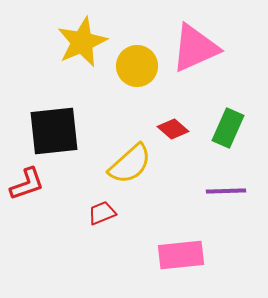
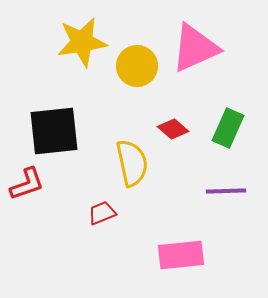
yellow star: rotated 15 degrees clockwise
yellow semicircle: moved 2 px right, 1 px up; rotated 60 degrees counterclockwise
